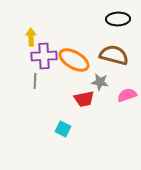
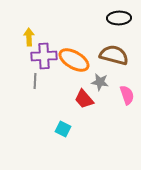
black ellipse: moved 1 px right, 1 px up
yellow arrow: moved 2 px left
pink semicircle: rotated 90 degrees clockwise
red trapezoid: rotated 60 degrees clockwise
